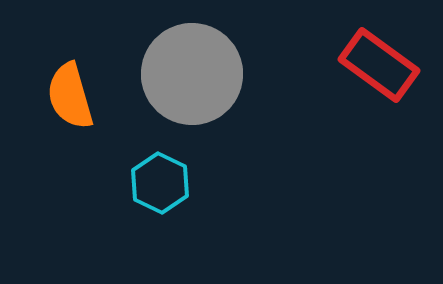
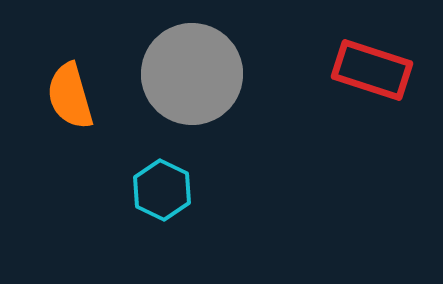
red rectangle: moved 7 px left, 5 px down; rotated 18 degrees counterclockwise
cyan hexagon: moved 2 px right, 7 px down
